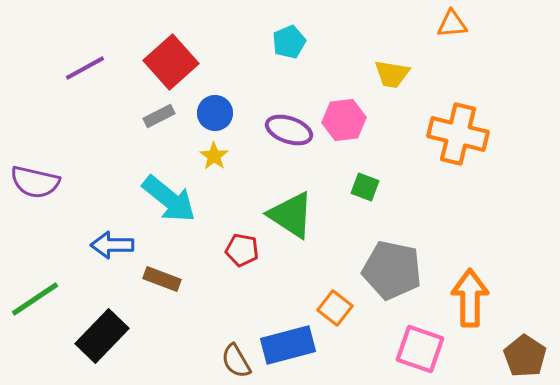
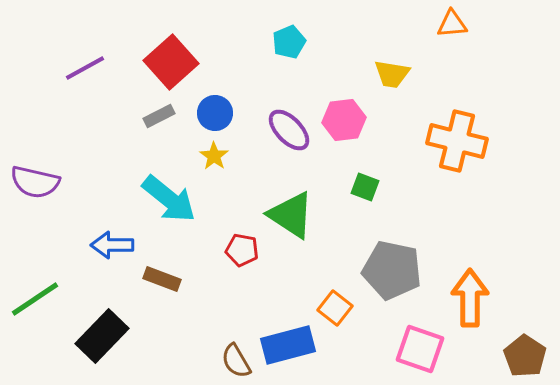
purple ellipse: rotated 27 degrees clockwise
orange cross: moved 1 px left, 7 px down
